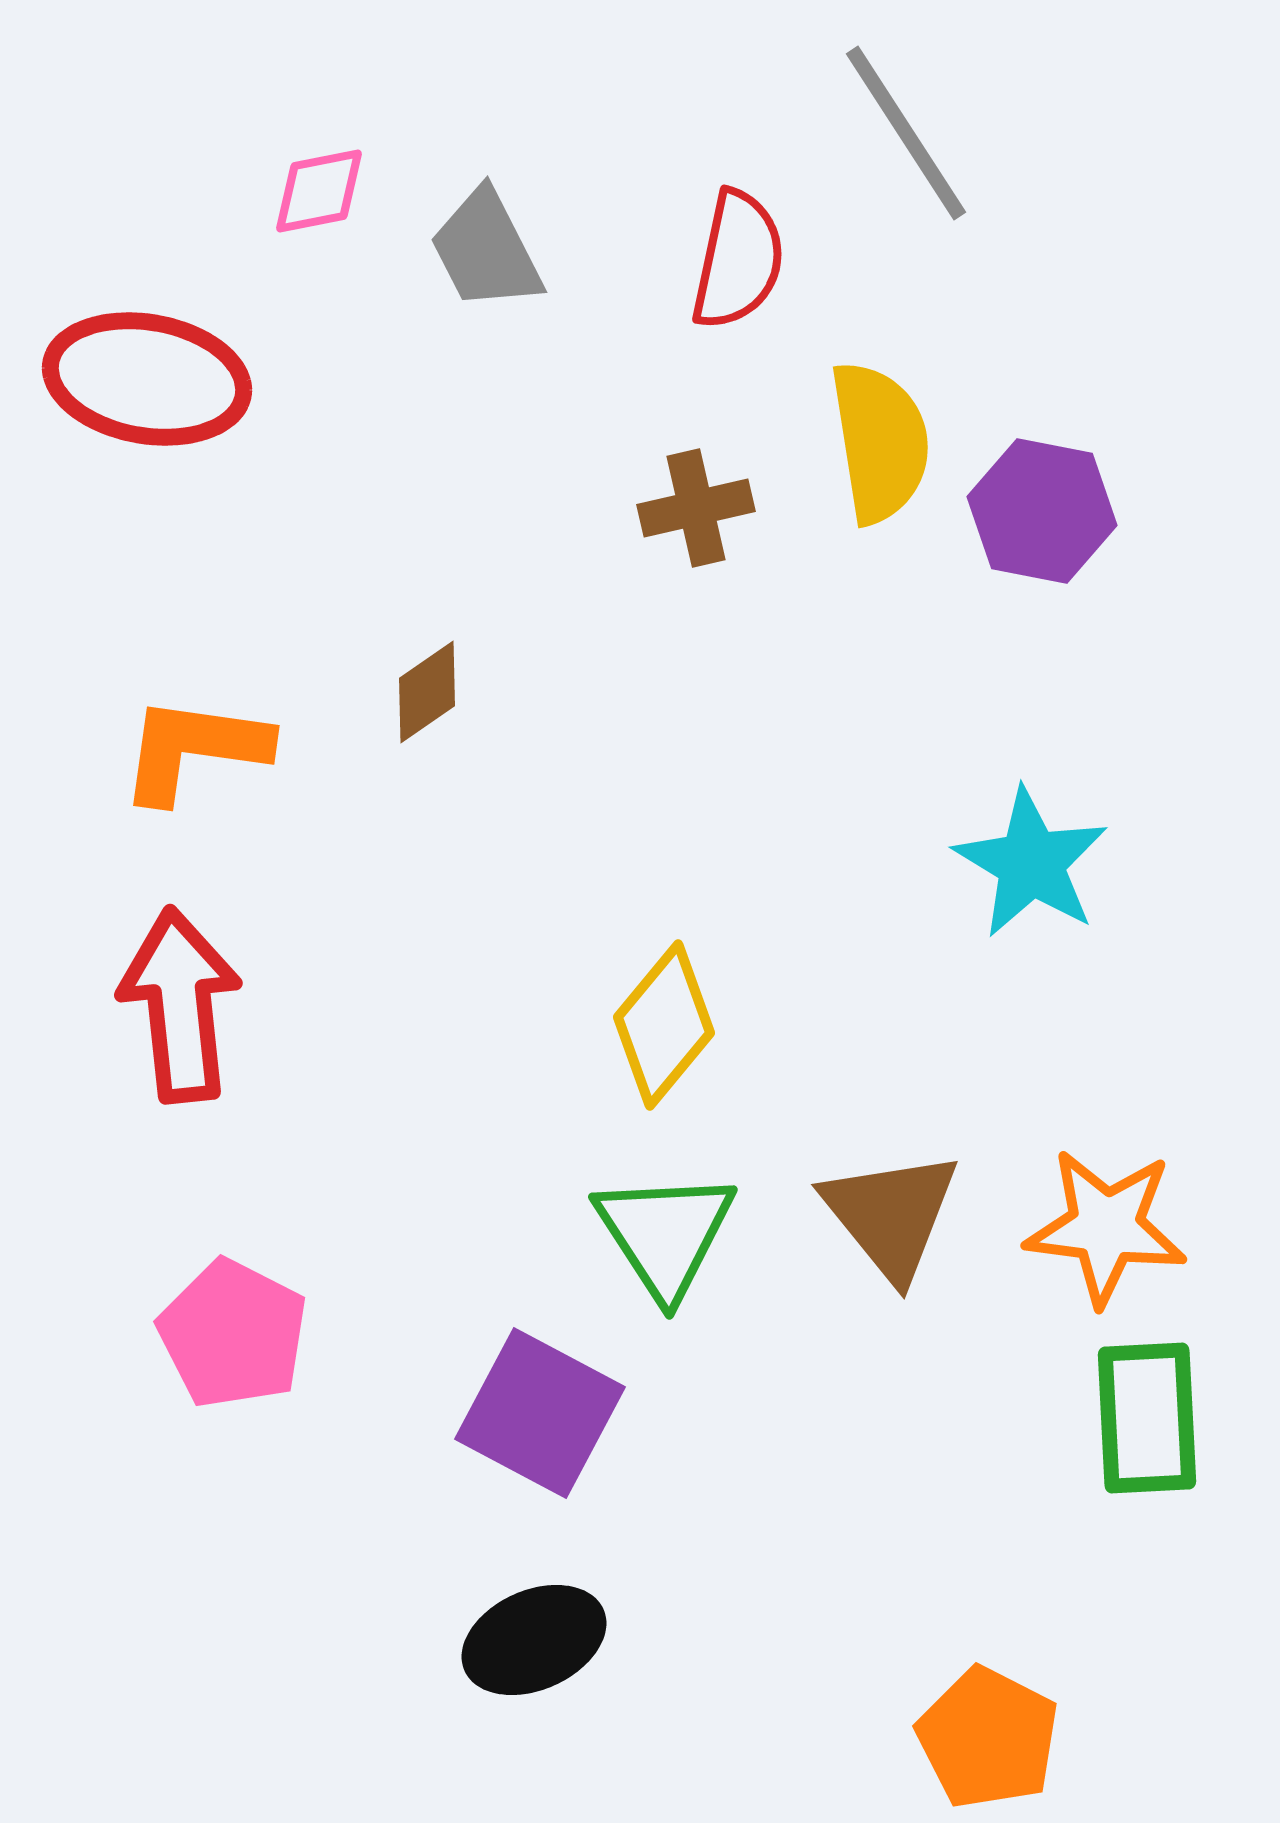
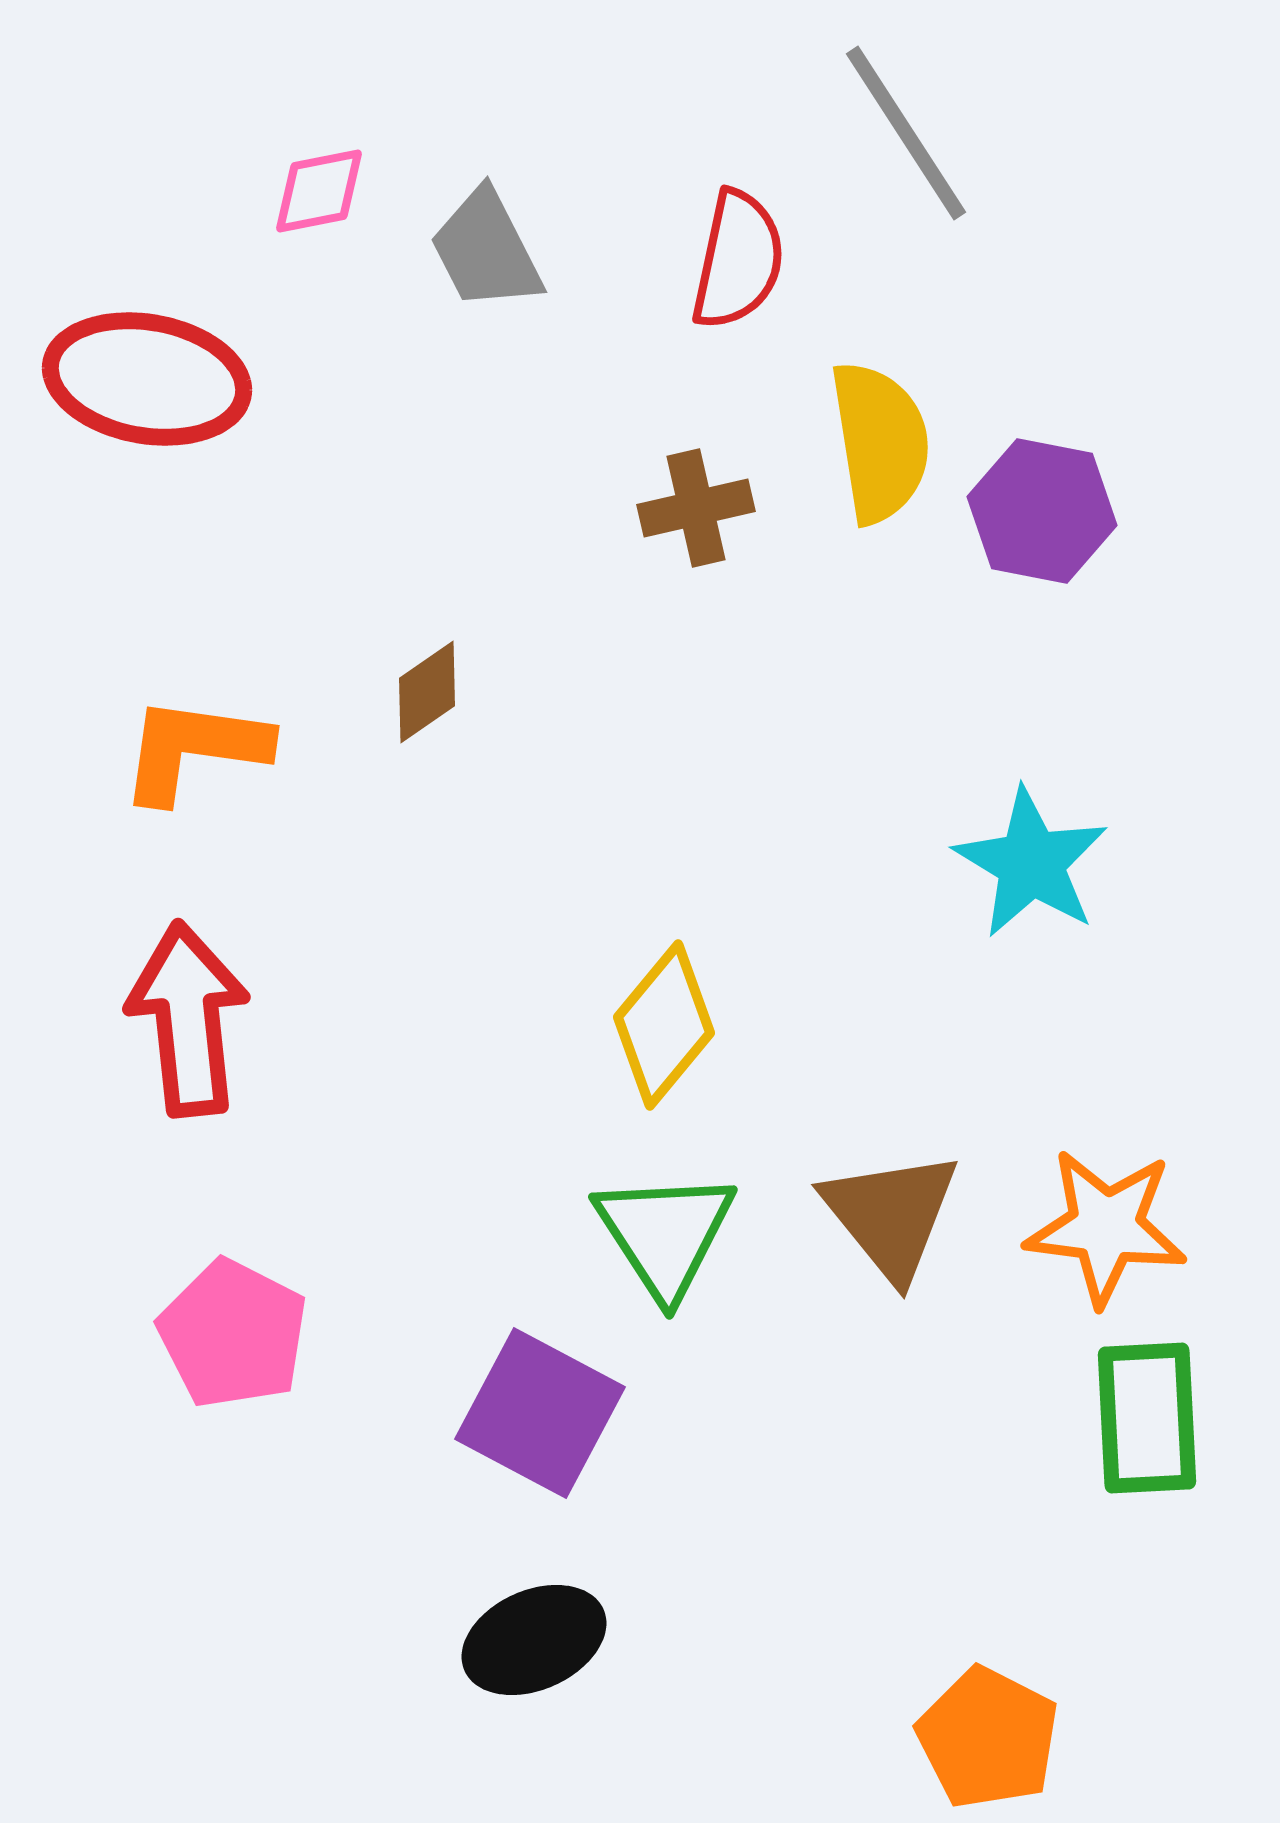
red arrow: moved 8 px right, 14 px down
